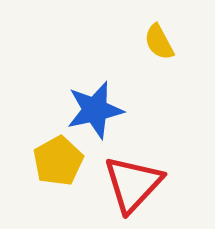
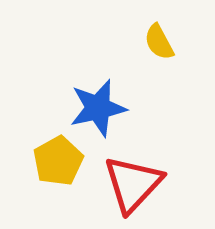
blue star: moved 3 px right, 2 px up
